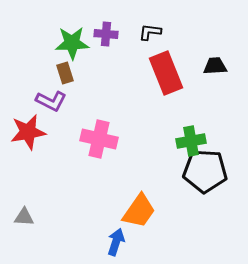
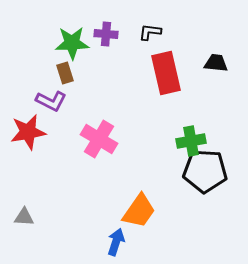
black trapezoid: moved 1 px right, 3 px up; rotated 10 degrees clockwise
red rectangle: rotated 9 degrees clockwise
pink cross: rotated 18 degrees clockwise
